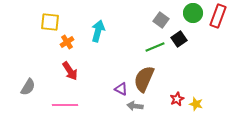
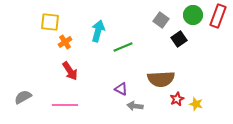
green circle: moved 2 px down
orange cross: moved 2 px left
green line: moved 32 px left
brown semicircle: moved 17 px right; rotated 116 degrees counterclockwise
gray semicircle: moved 5 px left, 10 px down; rotated 150 degrees counterclockwise
